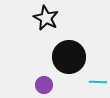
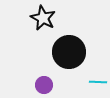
black star: moved 3 px left
black circle: moved 5 px up
